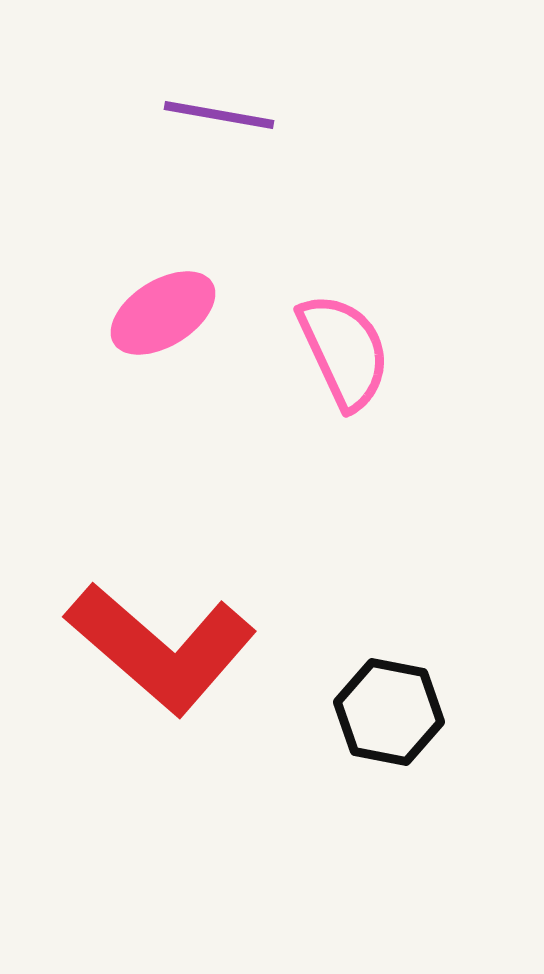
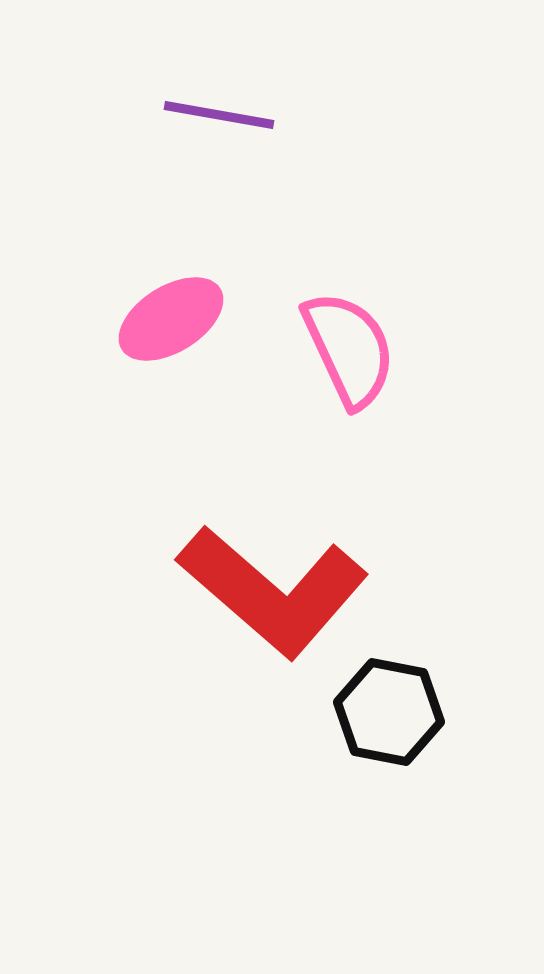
pink ellipse: moved 8 px right, 6 px down
pink semicircle: moved 5 px right, 2 px up
red L-shape: moved 112 px right, 57 px up
